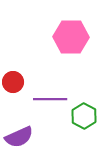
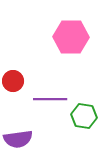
red circle: moved 1 px up
green hexagon: rotated 20 degrees counterclockwise
purple semicircle: moved 1 px left, 2 px down; rotated 16 degrees clockwise
